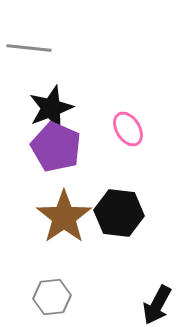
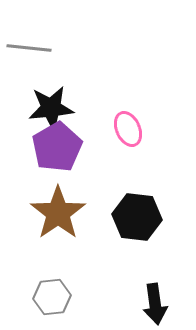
black star: rotated 15 degrees clockwise
pink ellipse: rotated 8 degrees clockwise
purple pentagon: moved 1 px right; rotated 18 degrees clockwise
black hexagon: moved 18 px right, 4 px down
brown star: moved 6 px left, 4 px up
black arrow: moved 2 px left, 1 px up; rotated 36 degrees counterclockwise
